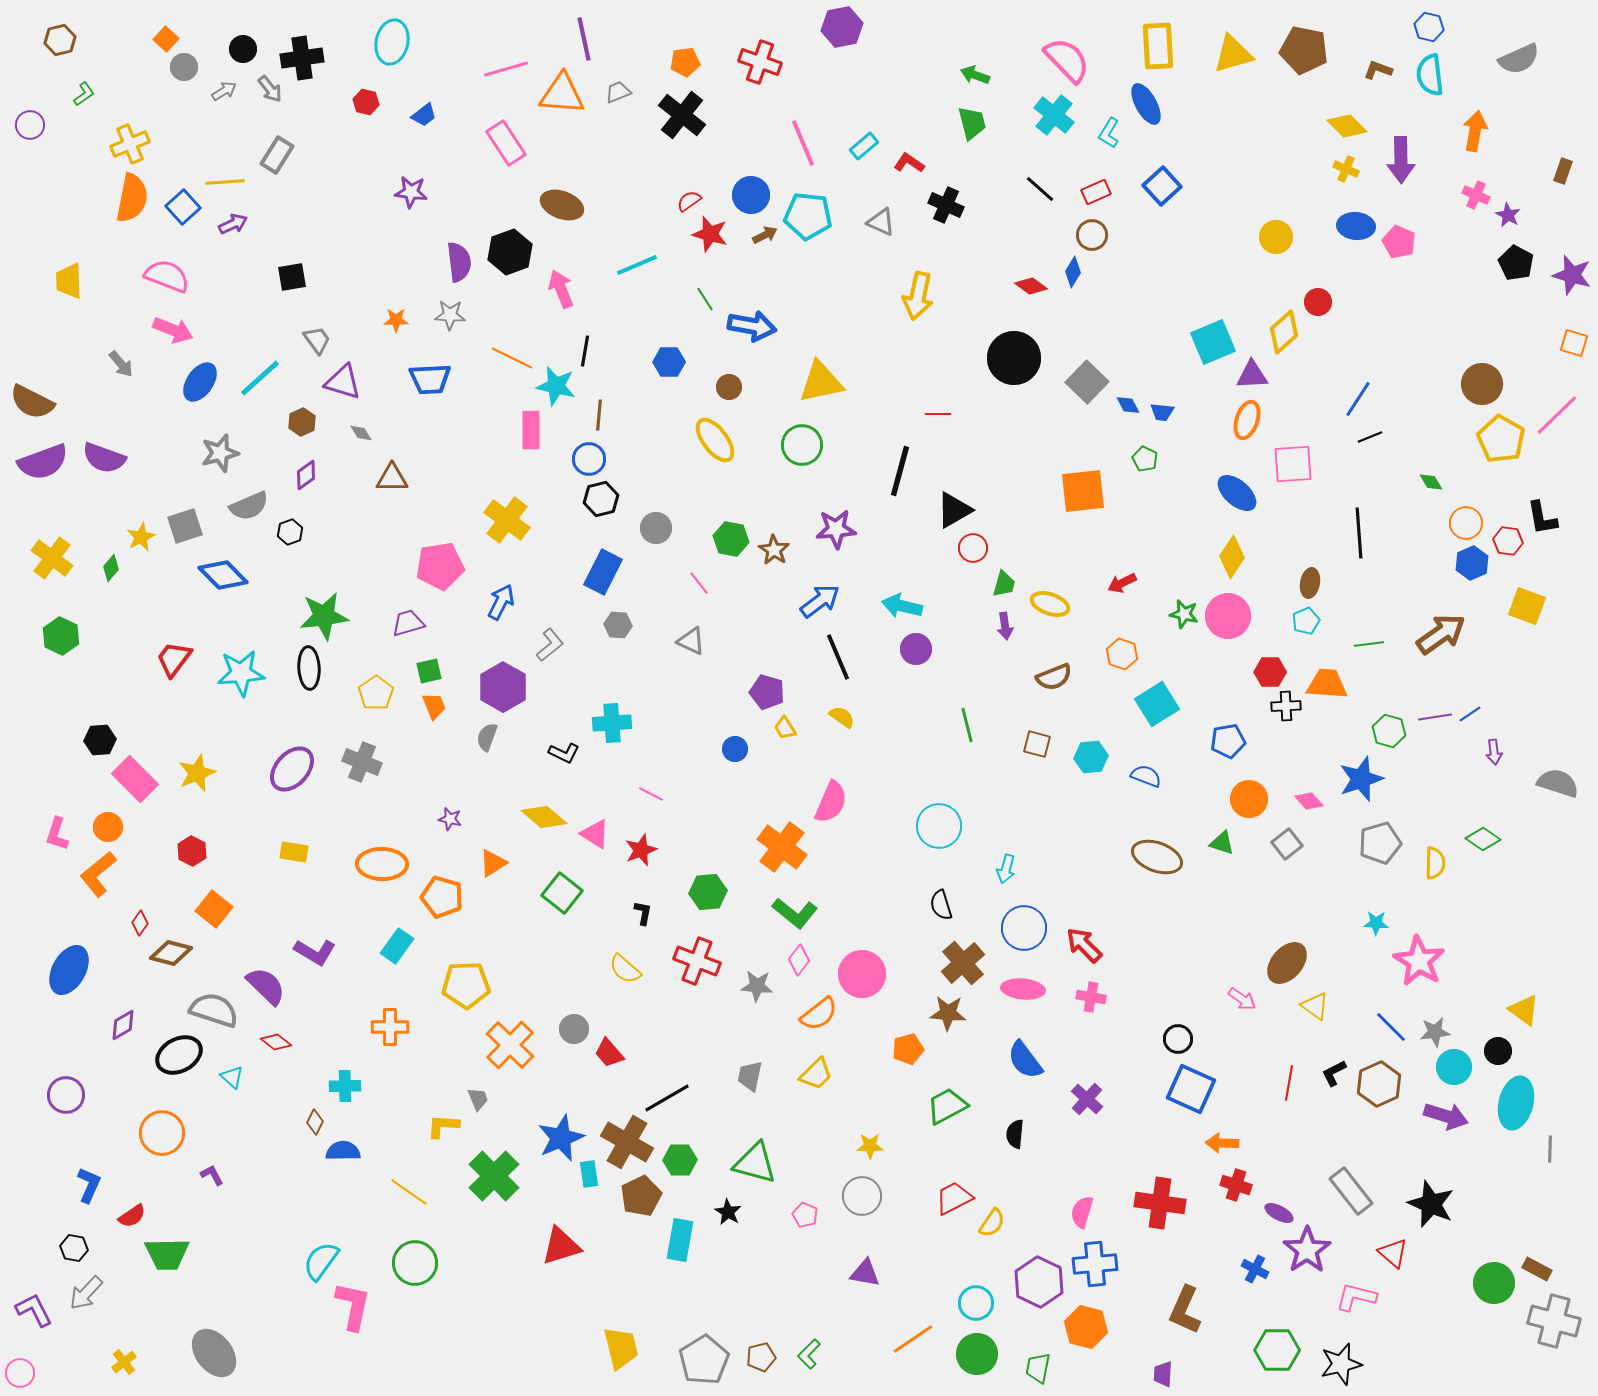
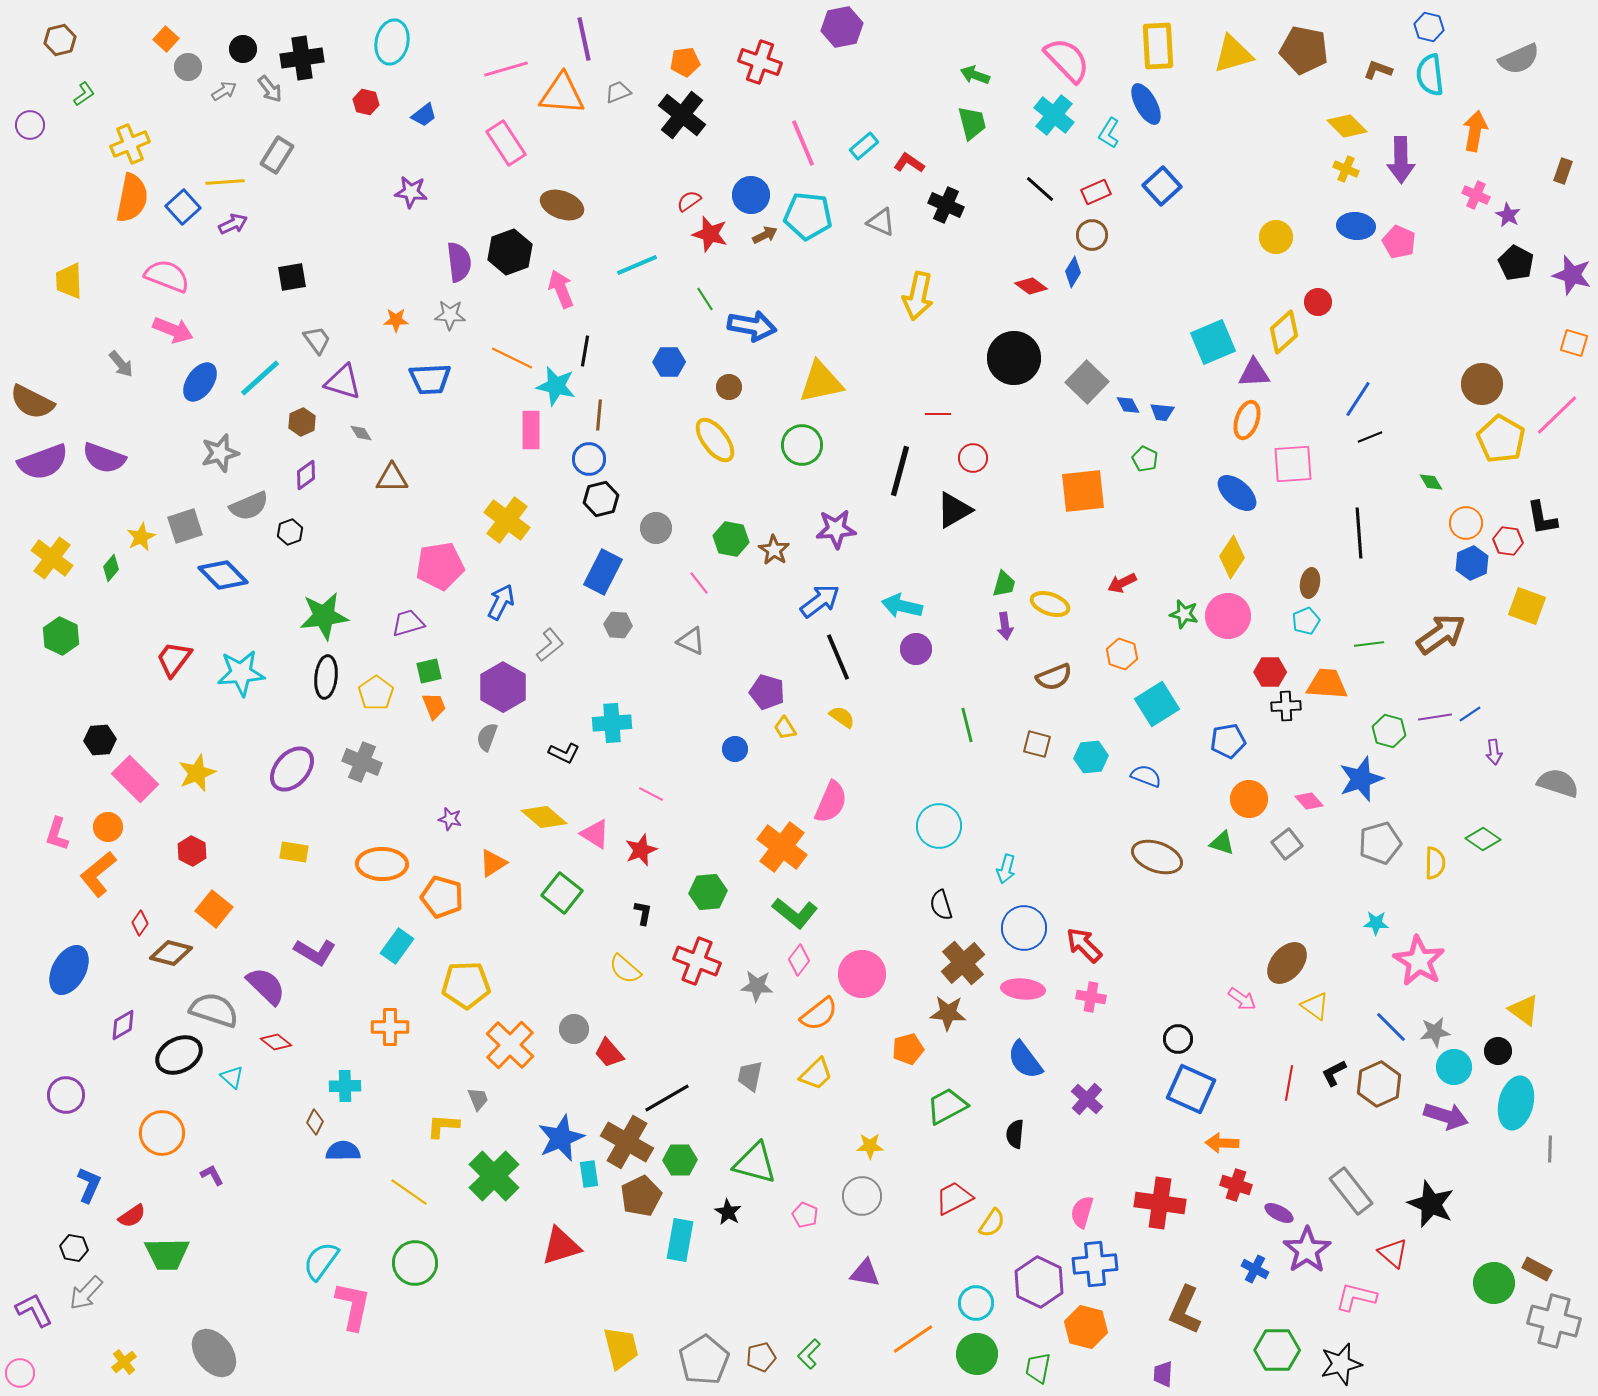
gray circle at (184, 67): moved 4 px right
purple triangle at (1252, 375): moved 2 px right, 2 px up
red circle at (973, 548): moved 90 px up
black ellipse at (309, 668): moved 17 px right, 9 px down; rotated 9 degrees clockwise
